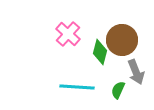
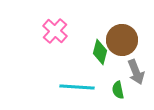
pink cross: moved 13 px left, 3 px up
green semicircle: rotated 36 degrees counterclockwise
